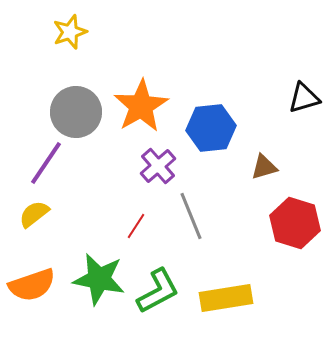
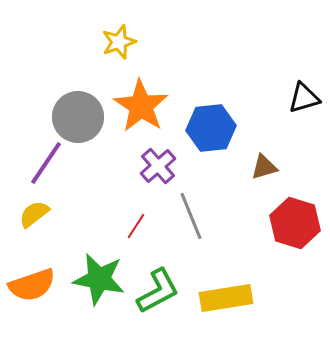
yellow star: moved 49 px right, 10 px down
orange star: rotated 8 degrees counterclockwise
gray circle: moved 2 px right, 5 px down
